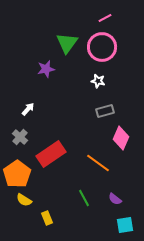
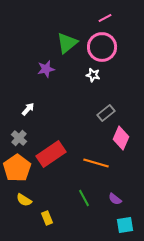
green triangle: rotated 15 degrees clockwise
white star: moved 5 px left, 6 px up
gray rectangle: moved 1 px right, 2 px down; rotated 24 degrees counterclockwise
gray cross: moved 1 px left, 1 px down
orange line: moved 2 px left; rotated 20 degrees counterclockwise
orange pentagon: moved 6 px up
